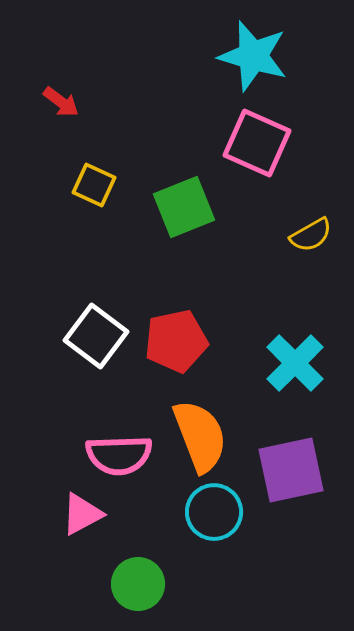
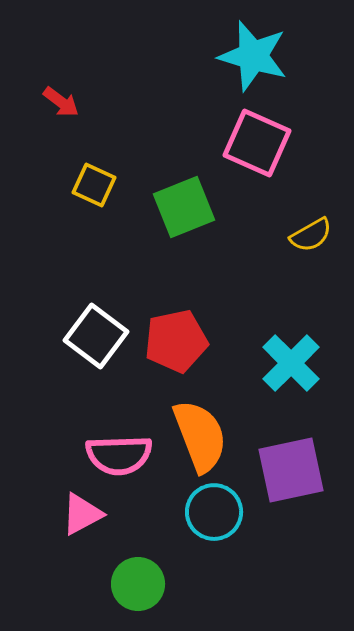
cyan cross: moved 4 px left
